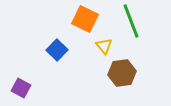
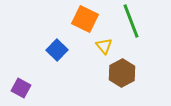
brown hexagon: rotated 20 degrees counterclockwise
